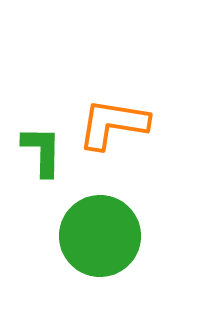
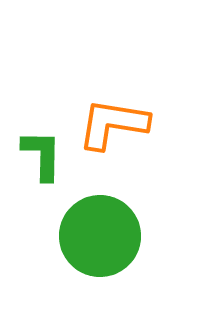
green L-shape: moved 4 px down
